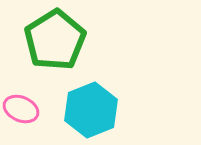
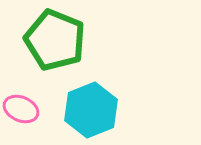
green pentagon: rotated 18 degrees counterclockwise
